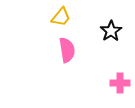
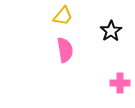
yellow trapezoid: moved 2 px right, 1 px up
pink semicircle: moved 2 px left
